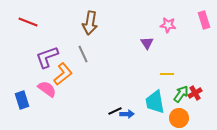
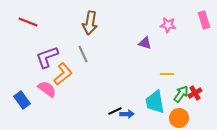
purple triangle: moved 2 px left; rotated 40 degrees counterclockwise
blue rectangle: rotated 18 degrees counterclockwise
